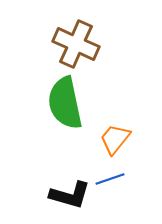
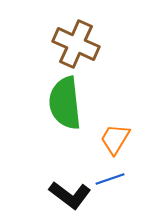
green semicircle: rotated 6 degrees clockwise
orange trapezoid: rotated 8 degrees counterclockwise
black L-shape: rotated 21 degrees clockwise
